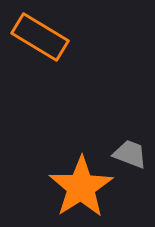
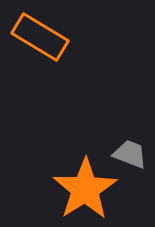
orange star: moved 4 px right, 2 px down
